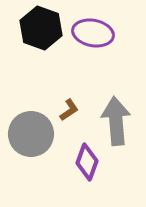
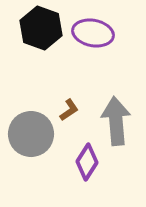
purple diamond: rotated 12 degrees clockwise
